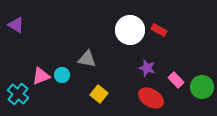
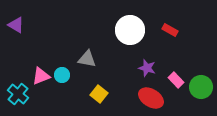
red rectangle: moved 11 px right
green circle: moved 1 px left
